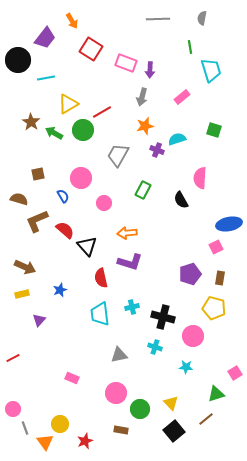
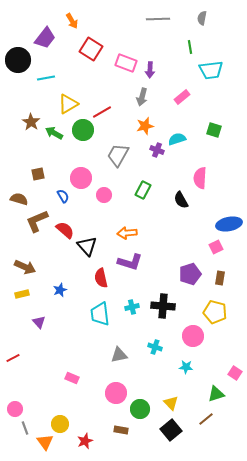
cyan trapezoid at (211, 70): rotated 100 degrees clockwise
pink circle at (104, 203): moved 8 px up
yellow pentagon at (214, 308): moved 1 px right, 4 px down
black cross at (163, 317): moved 11 px up; rotated 10 degrees counterclockwise
purple triangle at (39, 320): moved 2 px down; rotated 24 degrees counterclockwise
pink square at (235, 373): rotated 24 degrees counterclockwise
pink circle at (13, 409): moved 2 px right
black square at (174, 431): moved 3 px left, 1 px up
